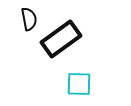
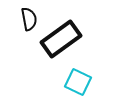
cyan square: moved 1 px left, 2 px up; rotated 24 degrees clockwise
